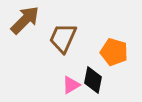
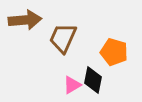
brown arrow: rotated 40 degrees clockwise
pink triangle: moved 1 px right
